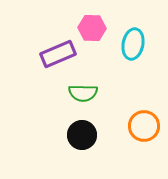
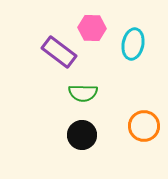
purple rectangle: moved 1 px right, 2 px up; rotated 60 degrees clockwise
